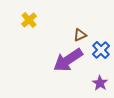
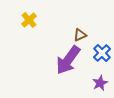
blue cross: moved 1 px right, 3 px down
purple arrow: rotated 20 degrees counterclockwise
purple star: rotated 14 degrees clockwise
